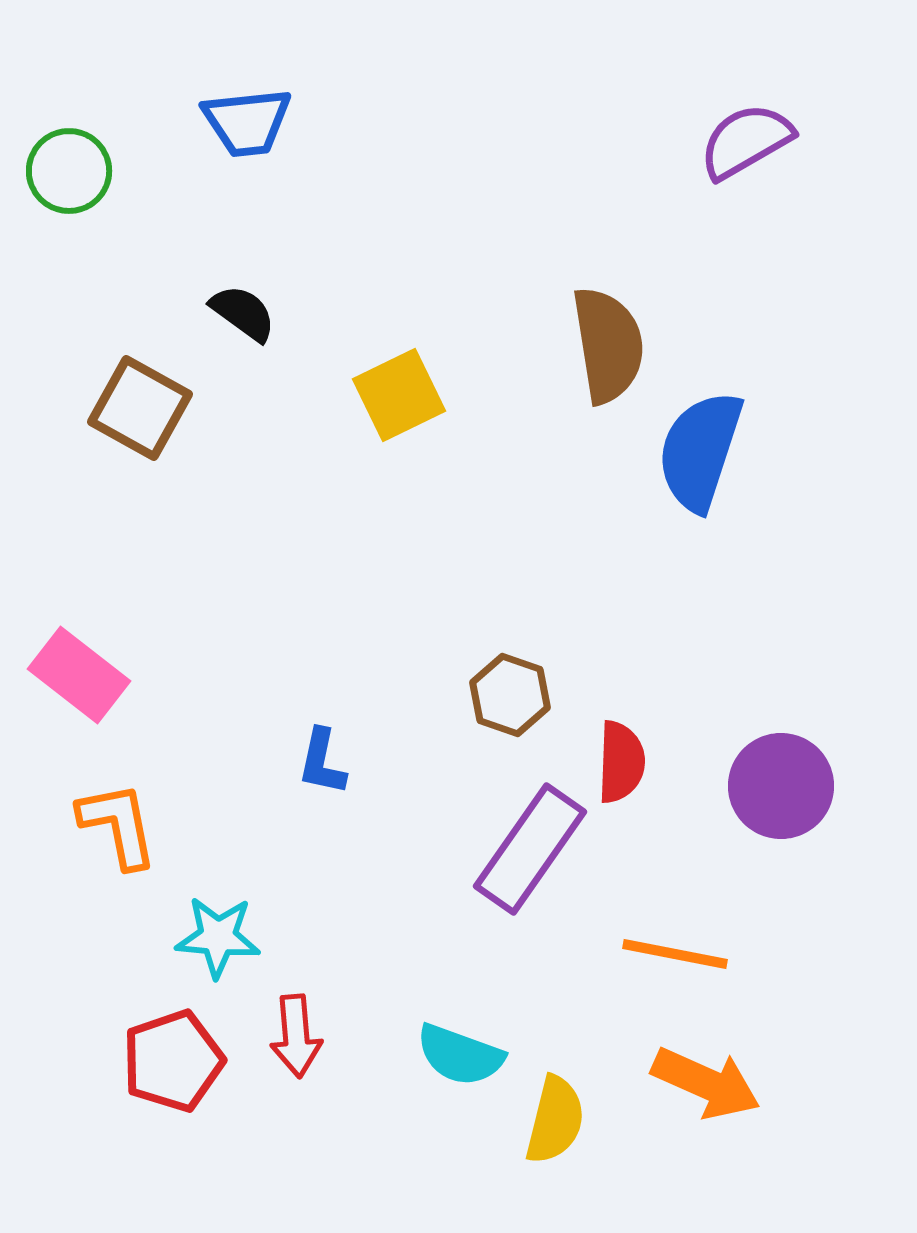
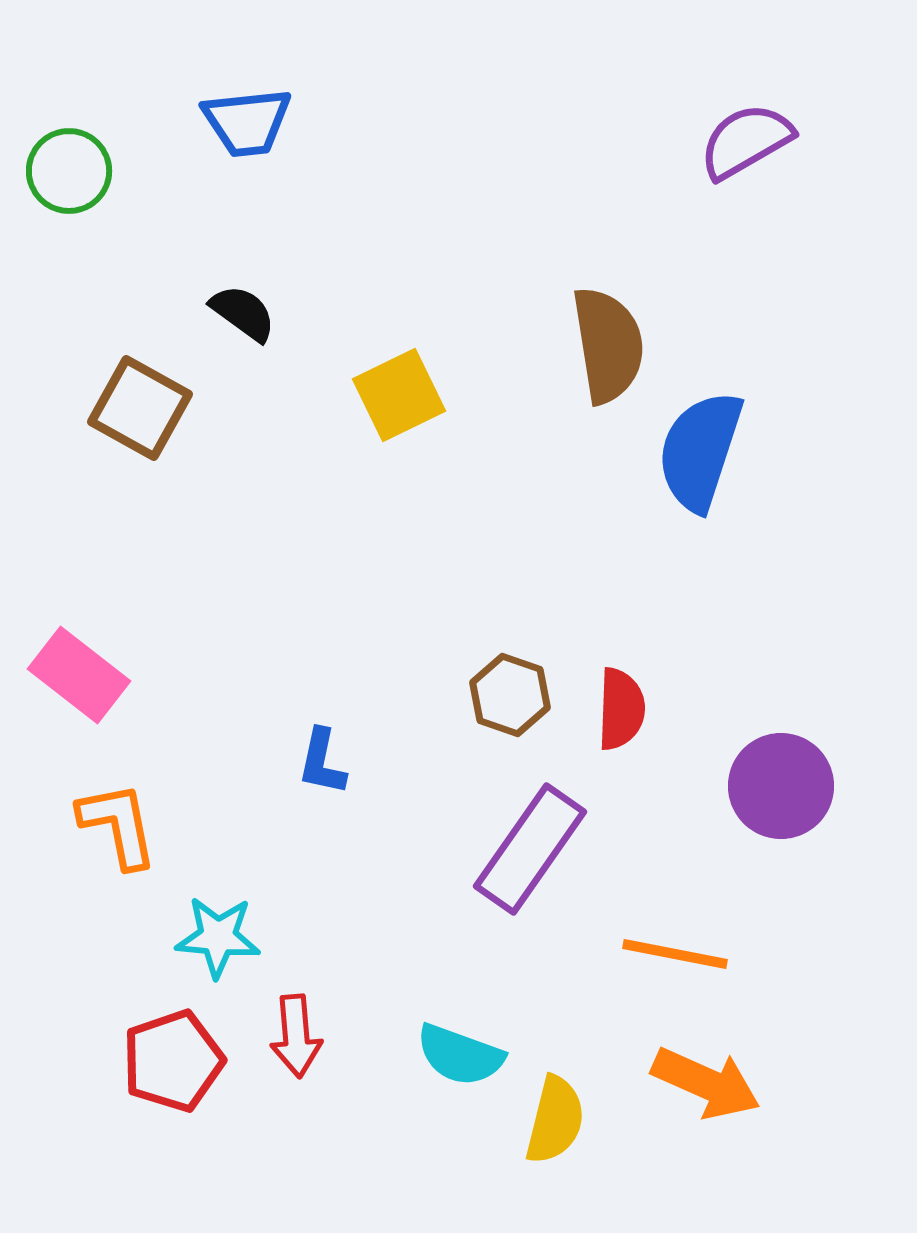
red semicircle: moved 53 px up
